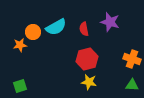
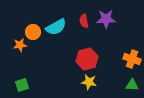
purple star: moved 4 px left, 3 px up; rotated 18 degrees counterclockwise
red semicircle: moved 8 px up
green square: moved 2 px right, 1 px up
